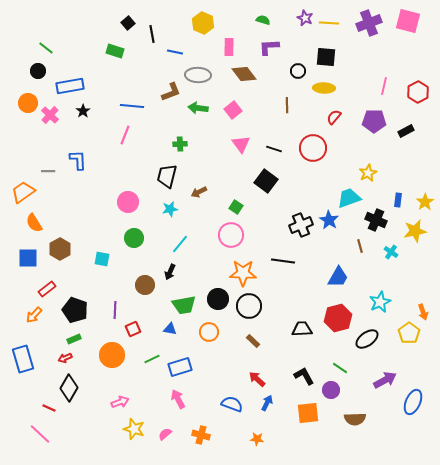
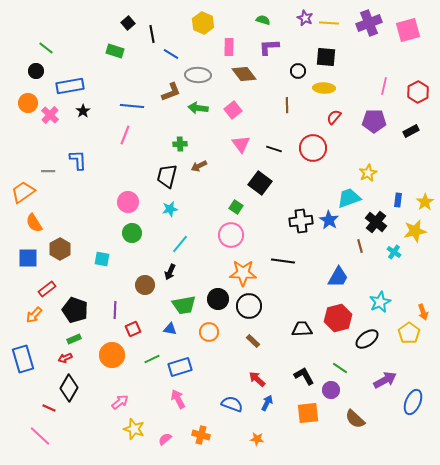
pink square at (408, 21): moved 9 px down; rotated 30 degrees counterclockwise
blue line at (175, 52): moved 4 px left, 2 px down; rotated 21 degrees clockwise
black circle at (38, 71): moved 2 px left
black rectangle at (406, 131): moved 5 px right
black square at (266, 181): moved 6 px left, 2 px down
brown arrow at (199, 192): moved 26 px up
black cross at (376, 220): moved 2 px down; rotated 15 degrees clockwise
black cross at (301, 225): moved 4 px up; rotated 15 degrees clockwise
green circle at (134, 238): moved 2 px left, 5 px up
cyan cross at (391, 252): moved 3 px right
pink arrow at (120, 402): rotated 18 degrees counterclockwise
brown semicircle at (355, 419): rotated 45 degrees clockwise
pink line at (40, 434): moved 2 px down
pink semicircle at (165, 434): moved 5 px down
